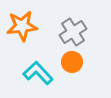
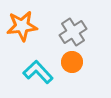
cyan L-shape: moved 1 px up
